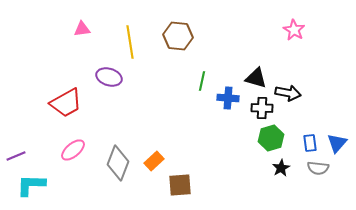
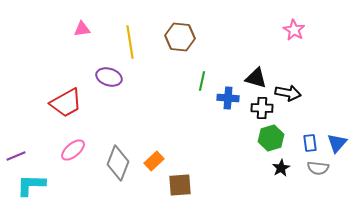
brown hexagon: moved 2 px right, 1 px down
